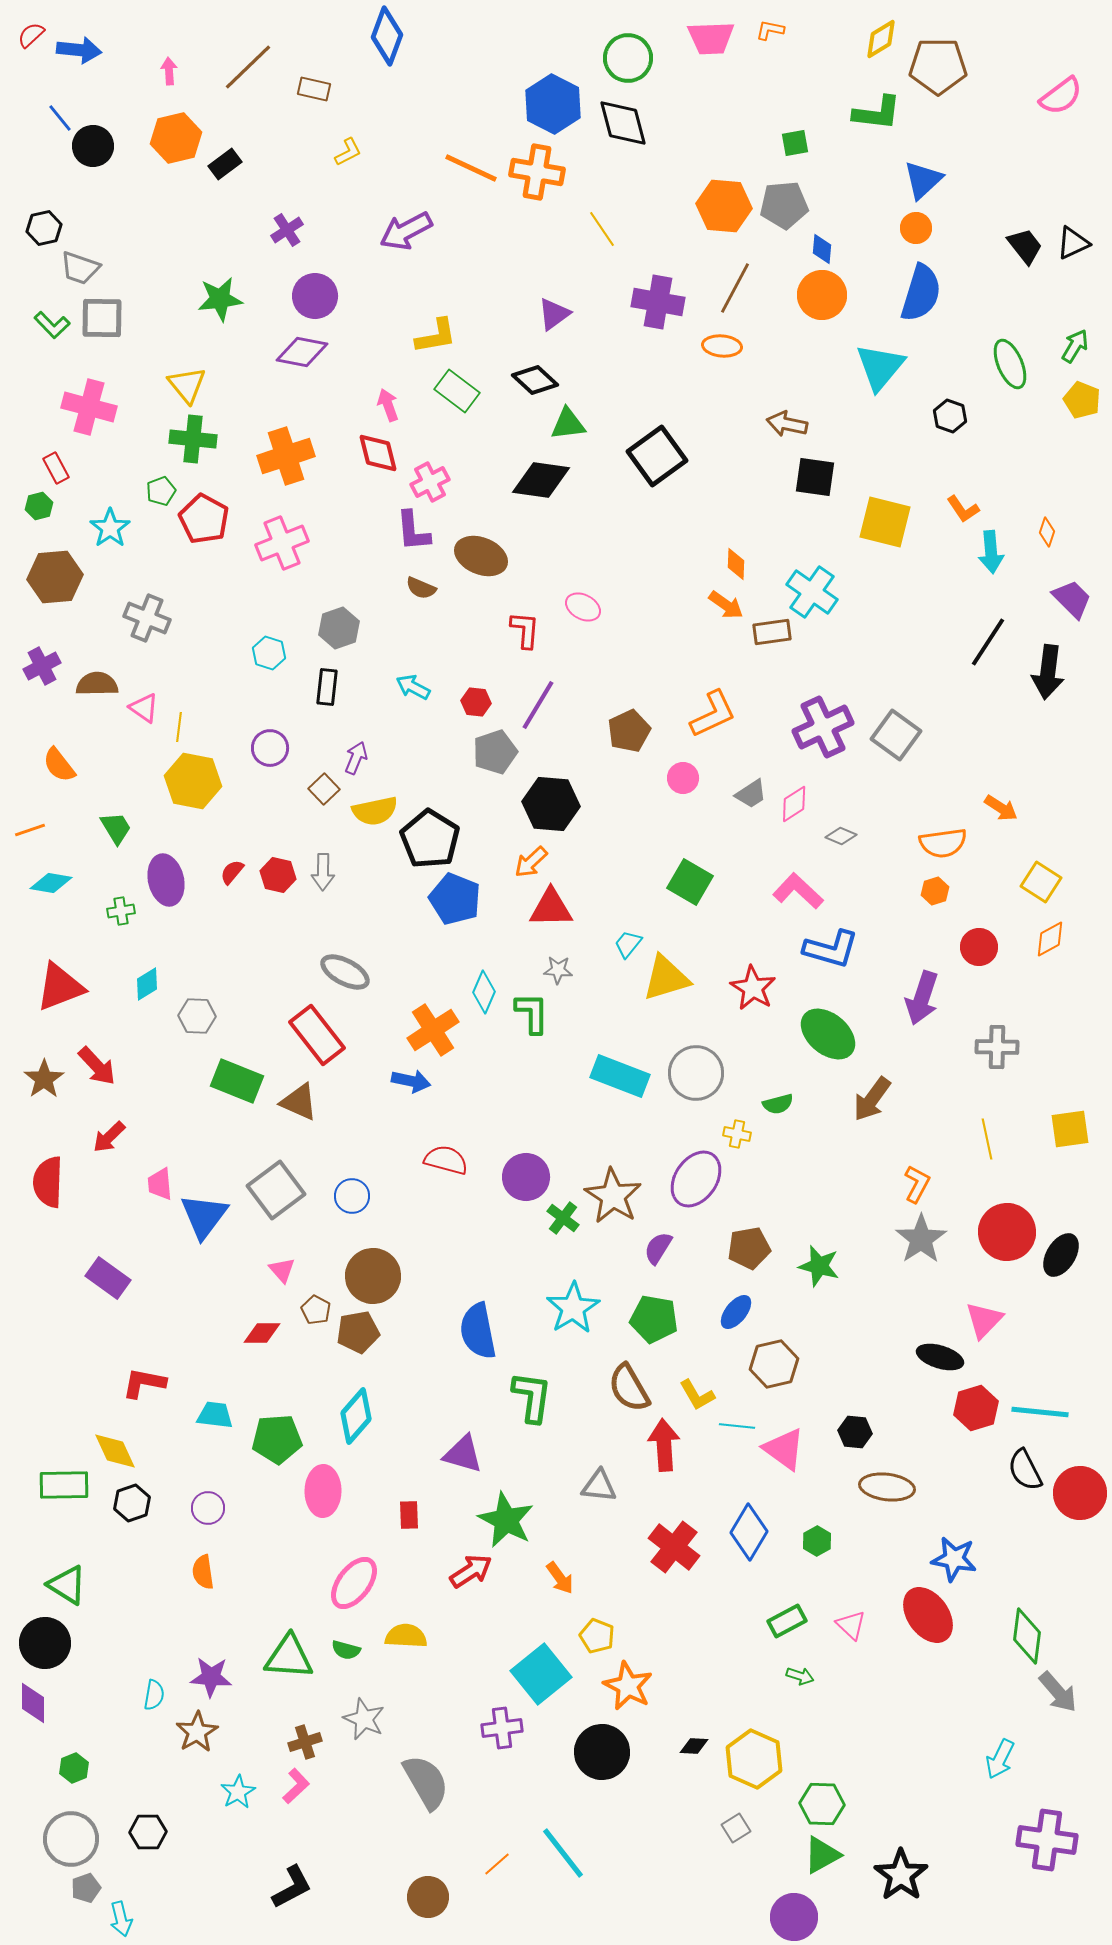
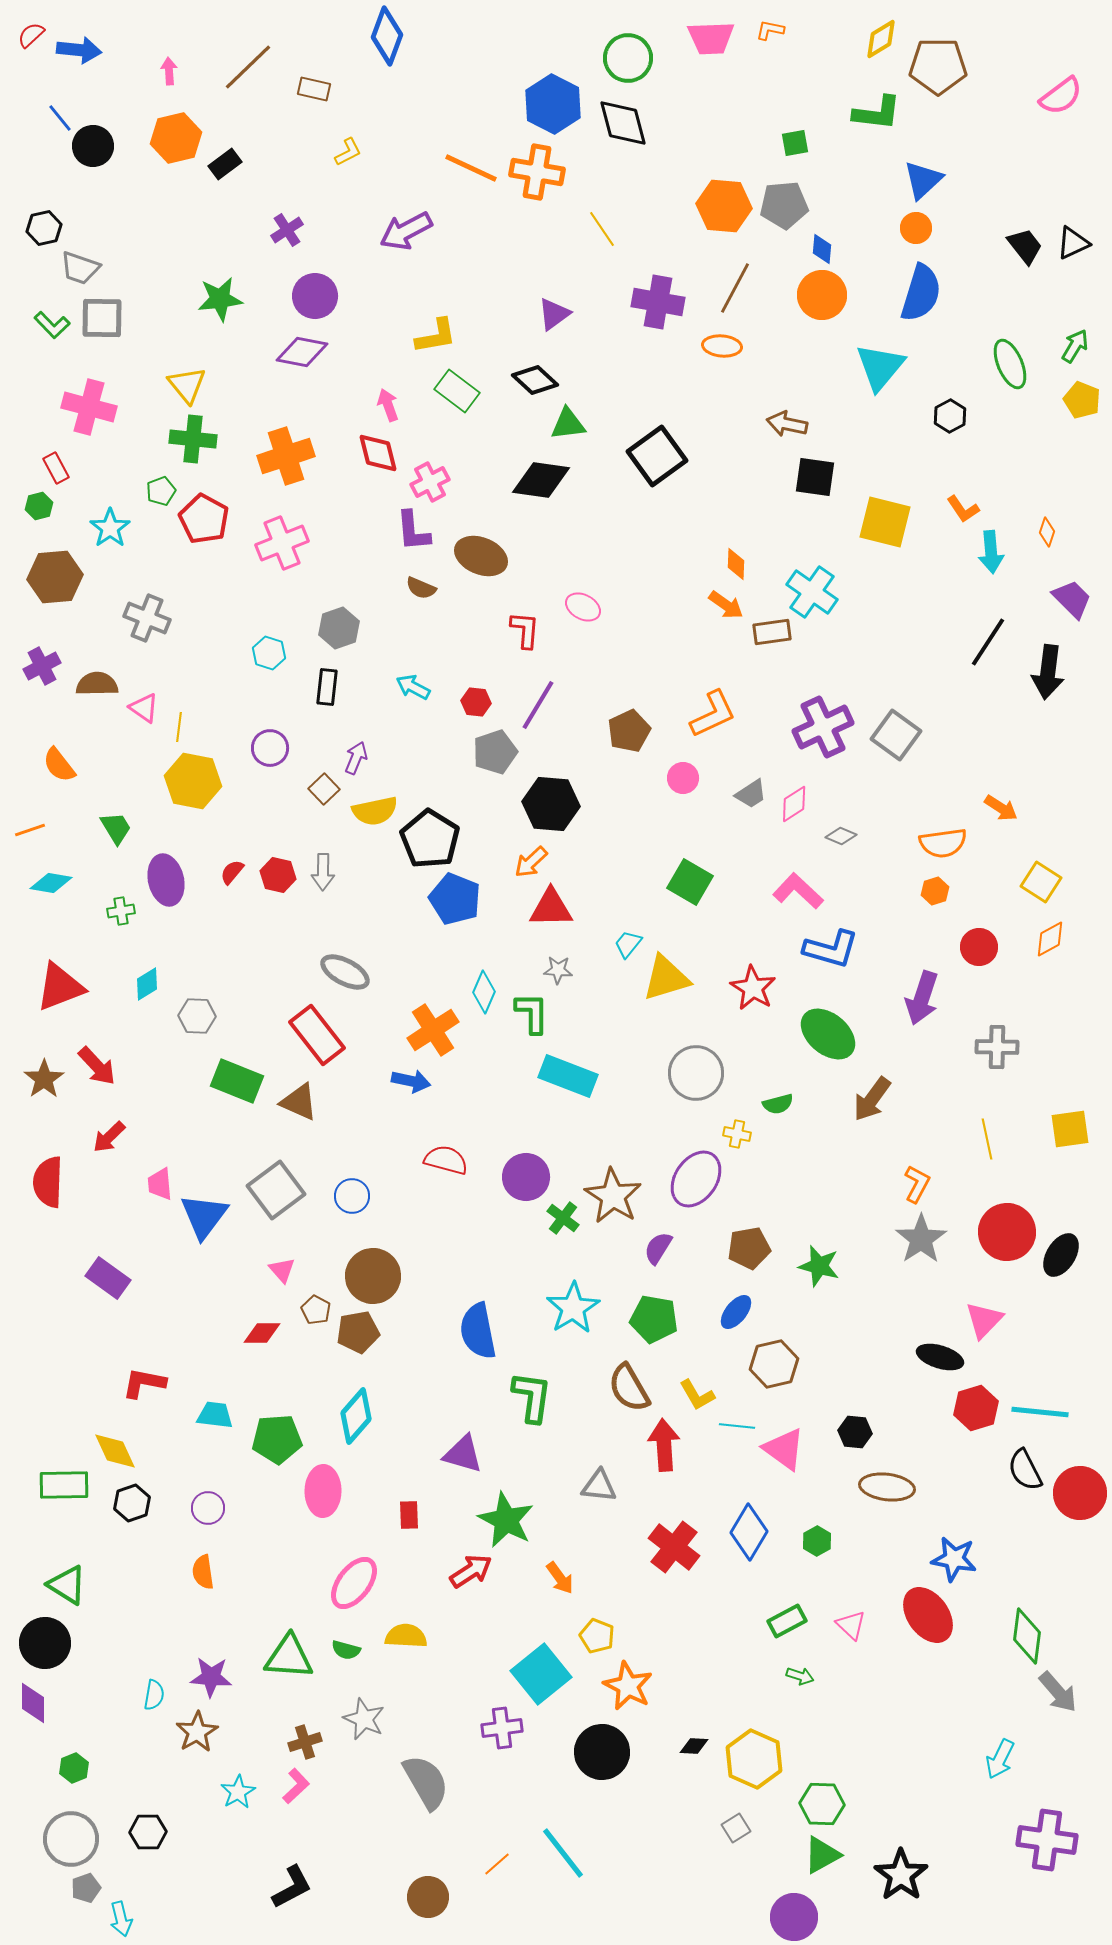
black hexagon at (950, 416): rotated 12 degrees clockwise
cyan rectangle at (620, 1076): moved 52 px left
